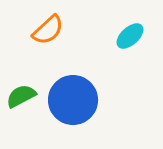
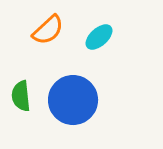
cyan ellipse: moved 31 px left, 1 px down
green semicircle: rotated 68 degrees counterclockwise
